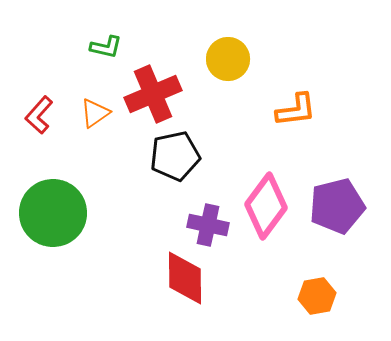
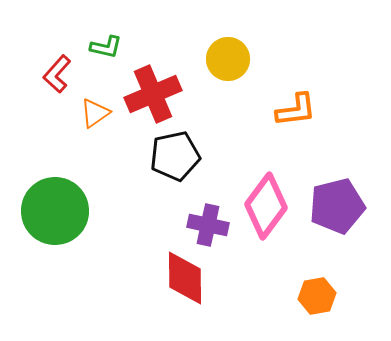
red L-shape: moved 18 px right, 41 px up
green circle: moved 2 px right, 2 px up
